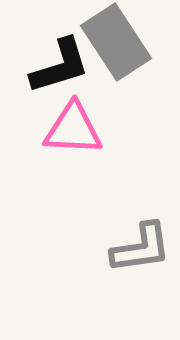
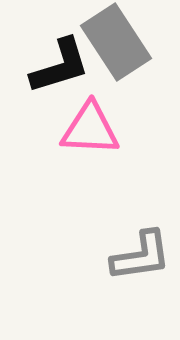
pink triangle: moved 17 px right
gray L-shape: moved 8 px down
